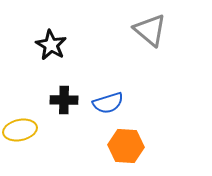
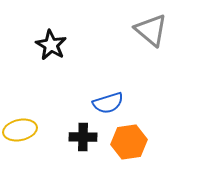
gray triangle: moved 1 px right
black cross: moved 19 px right, 37 px down
orange hexagon: moved 3 px right, 4 px up; rotated 12 degrees counterclockwise
